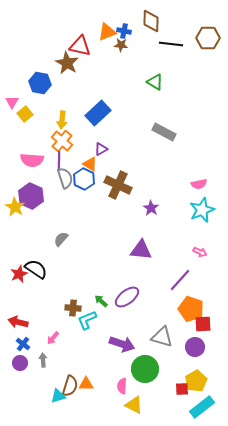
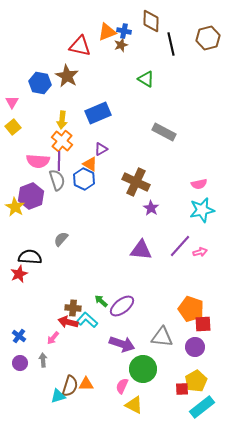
brown hexagon at (208, 38): rotated 15 degrees counterclockwise
black line at (171, 44): rotated 70 degrees clockwise
brown star at (121, 45): rotated 24 degrees counterclockwise
brown star at (67, 63): moved 13 px down
green triangle at (155, 82): moved 9 px left, 3 px up
blue rectangle at (98, 113): rotated 20 degrees clockwise
yellow square at (25, 114): moved 12 px left, 13 px down
pink semicircle at (32, 160): moved 6 px right, 1 px down
gray semicircle at (65, 178): moved 8 px left, 2 px down
brown cross at (118, 185): moved 18 px right, 3 px up
purple hexagon at (31, 196): rotated 15 degrees clockwise
cyan star at (202, 210): rotated 10 degrees clockwise
pink arrow at (200, 252): rotated 40 degrees counterclockwise
black semicircle at (36, 269): moved 6 px left, 12 px up; rotated 30 degrees counterclockwise
purple line at (180, 280): moved 34 px up
purple ellipse at (127, 297): moved 5 px left, 9 px down
cyan L-shape at (87, 320): rotated 65 degrees clockwise
red arrow at (18, 322): moved 50 px right
gray triangle at (162, 337): rotated 10 degrees counterclockwise
blue cross at (23, 344): moved 4 px left, 8 px up
green circle at (145, 369): moved 2 px left
pink semicircle at (122, 386): rotated 21 degrees clockwise
